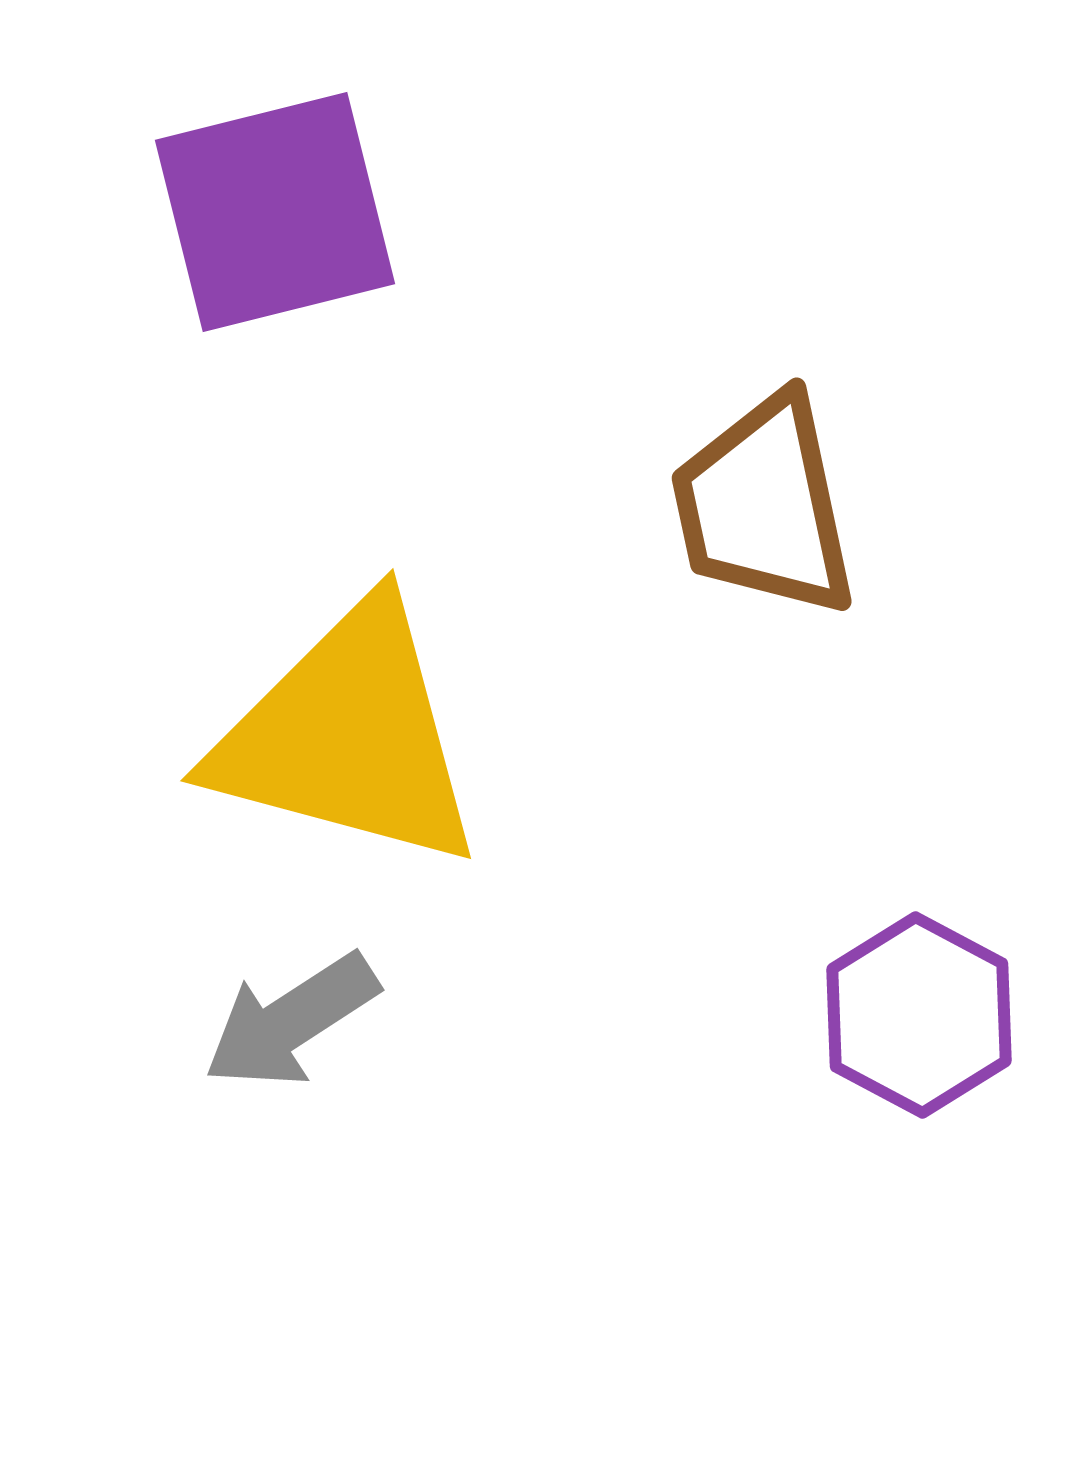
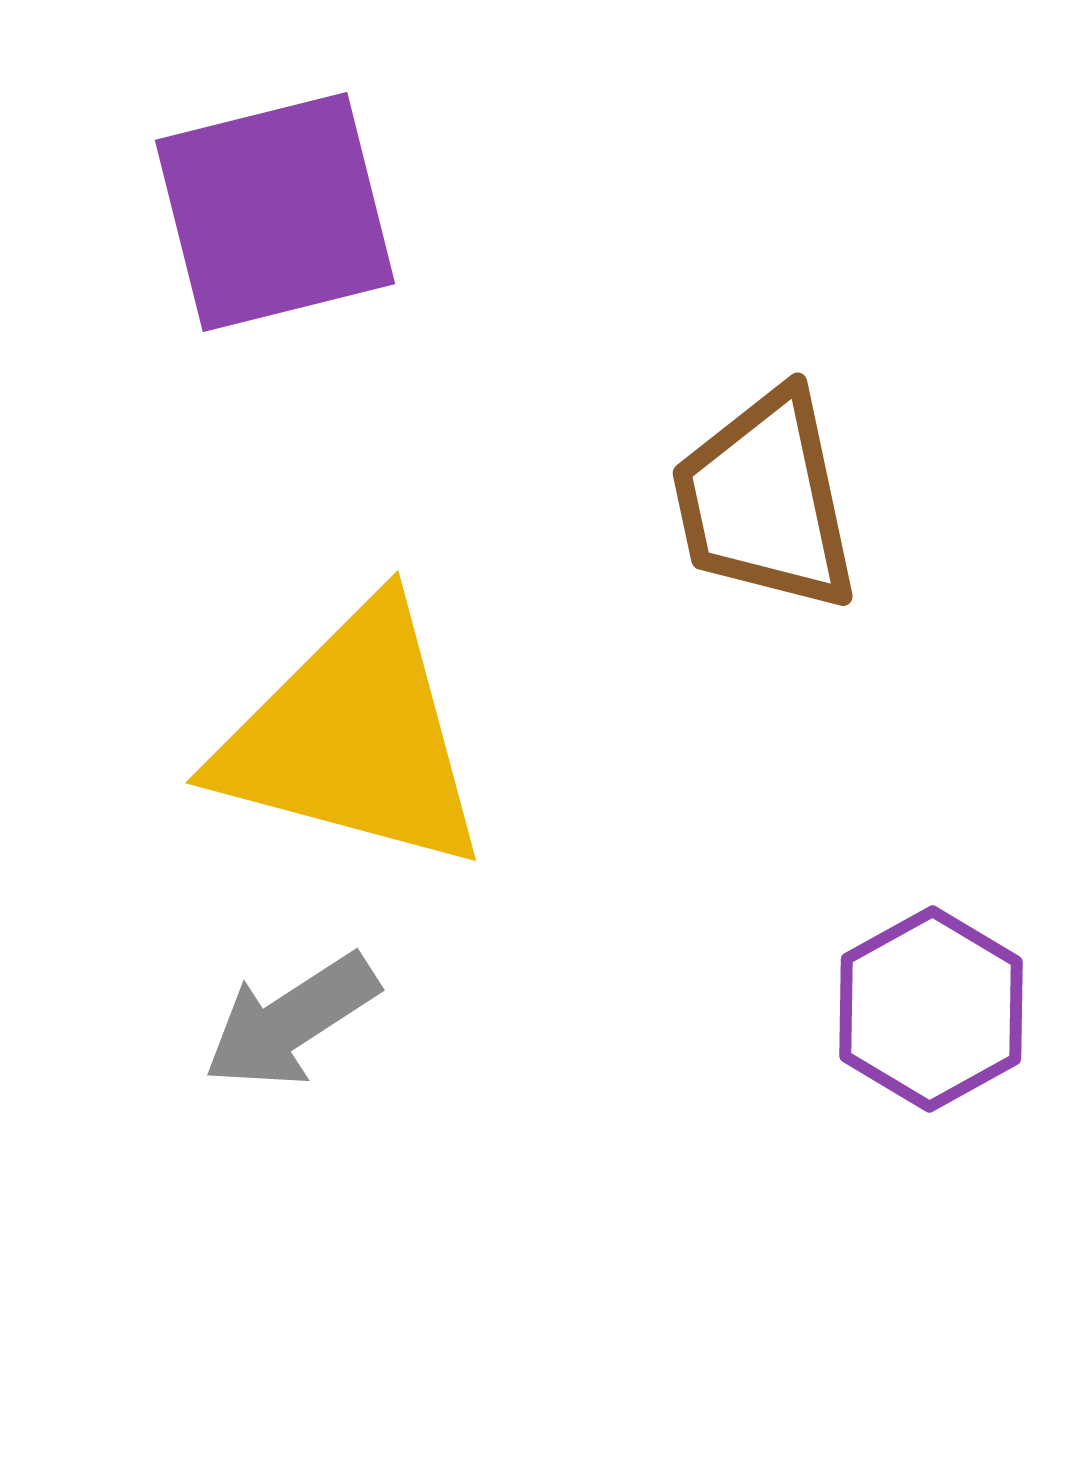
brown trapezoid: moved 1 px right, 5 px up
yellow triangle: moved 5 px right, 2 px down
purple hexagon: moved 12 px right, 6 px up; rotated 3 degrees clockwise
